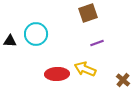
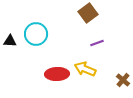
brown square: rotated 18 degrees counterclockwise
